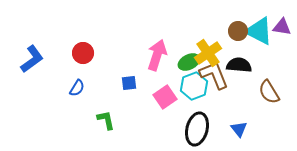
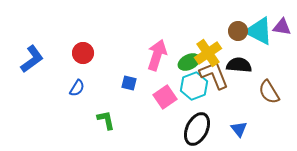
blue square: rotated 21 degrees clockwise
black ellipse: rotated 12 degrees clockwise
